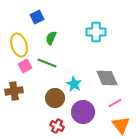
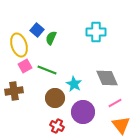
blue square: moved 13 px down; rotated 24 degrees counterclockwise
green line: moved 7 px down
